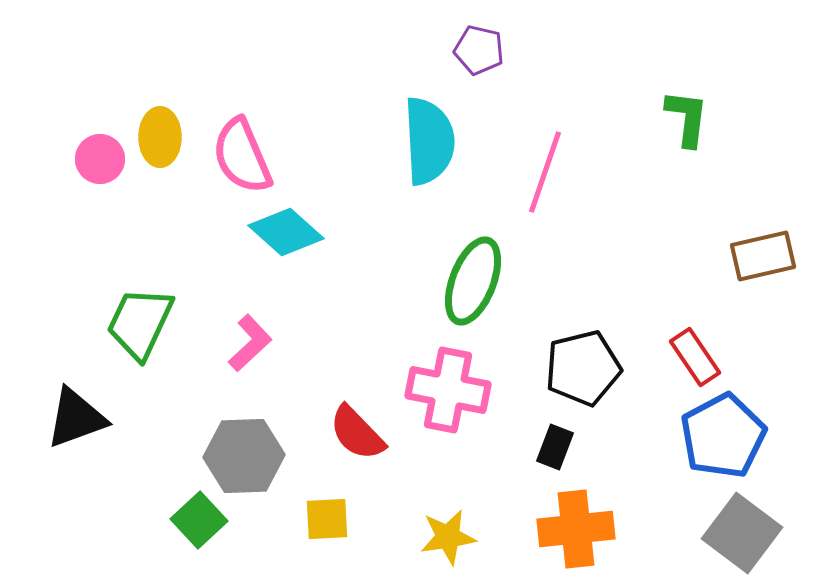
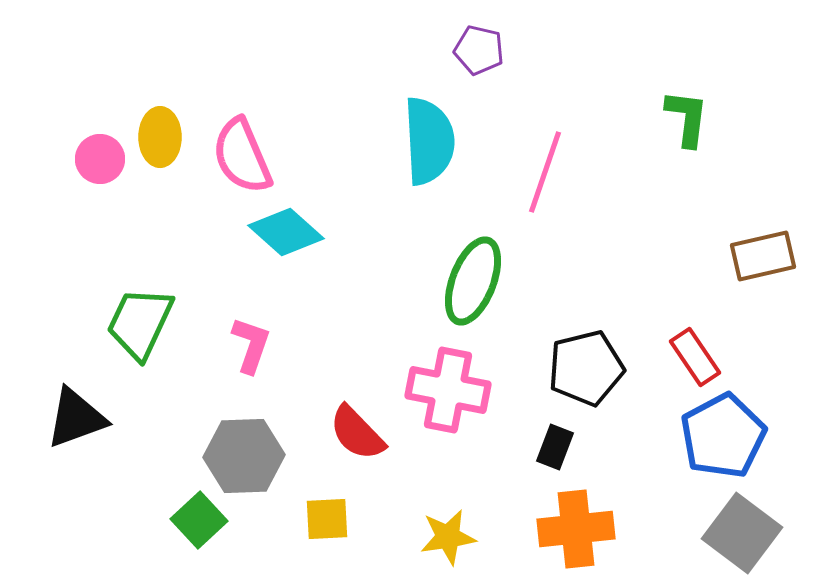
pink L-shape: moved 1 px right, 2 px down; rotated 28 degrees counterclockwise
black pentagon: moved 3 px right
